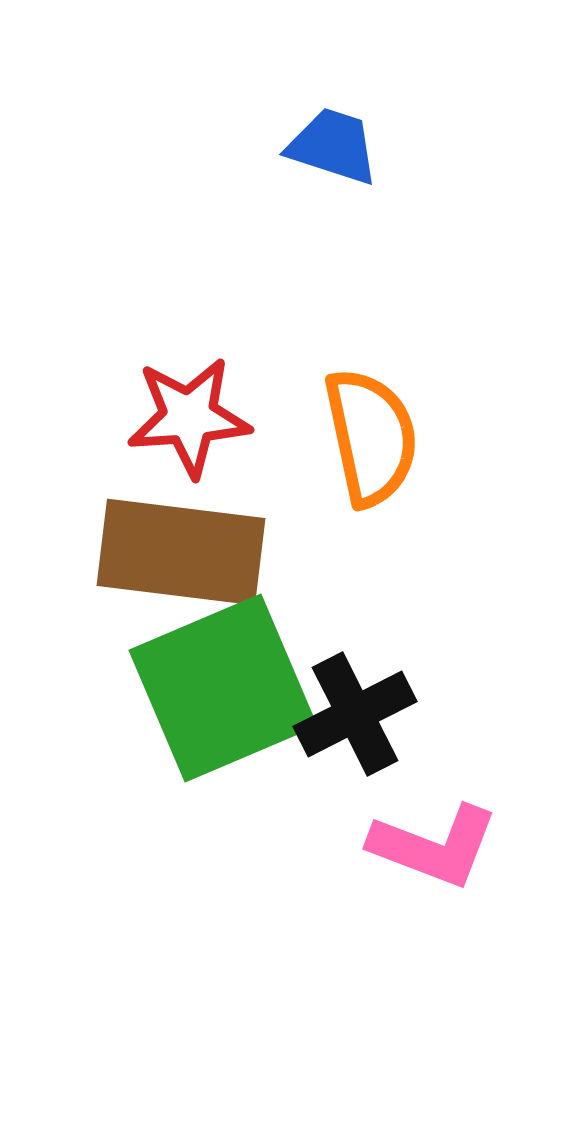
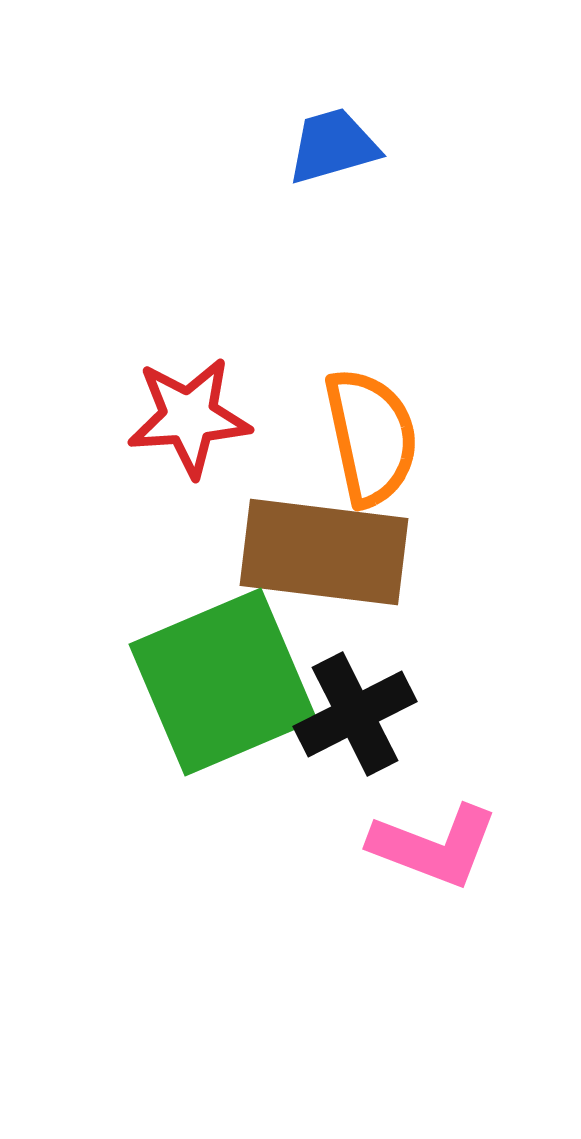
blue trapezoid: rotated 34 degrees counterclockwise
brown rectangle: moved 143 px right
green square: moved 6 px up
